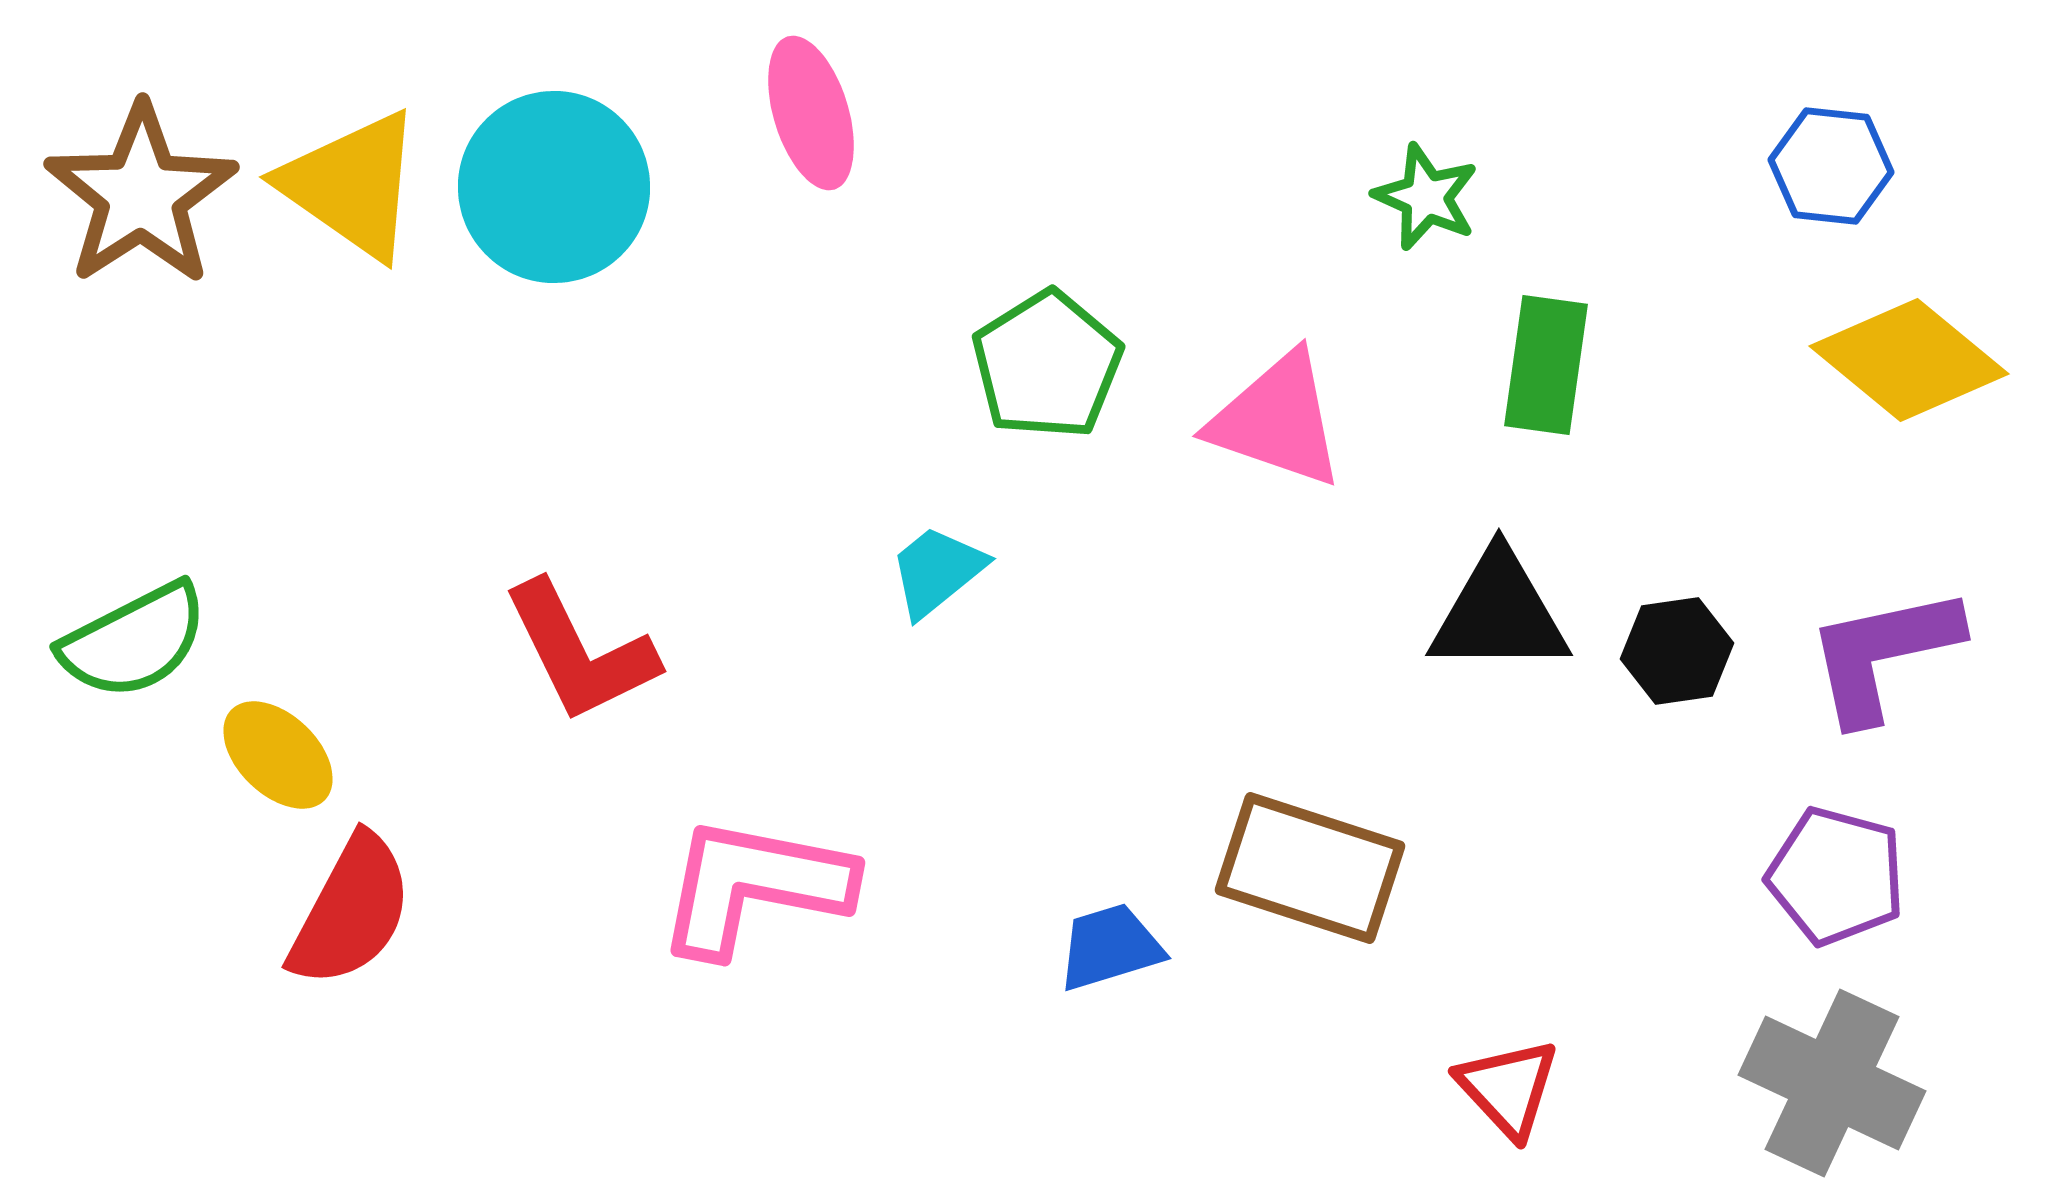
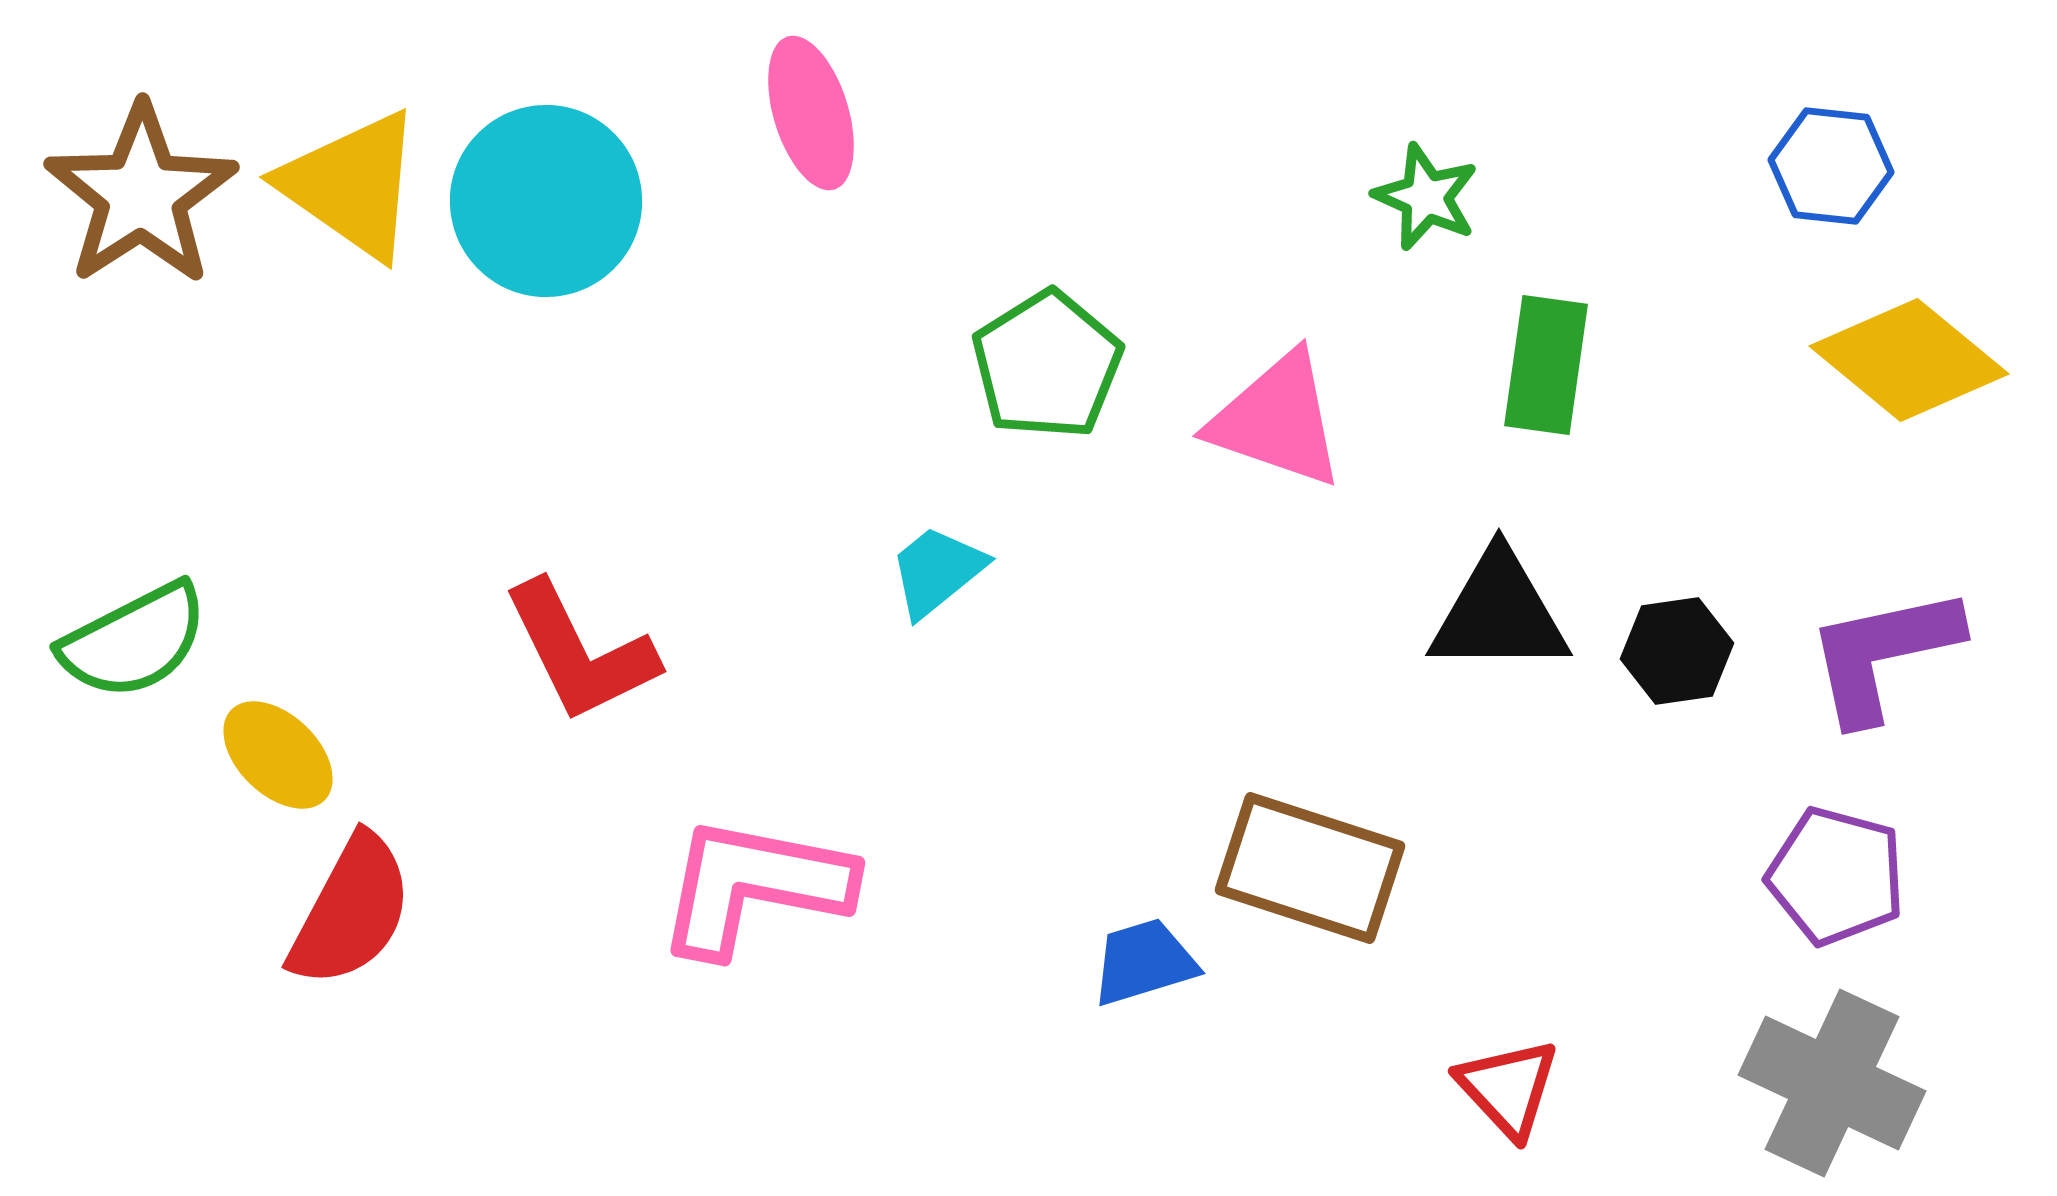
cyan circle: moved 8 px left, 14 px down
blue trapezoid: moved 34 px right, 15 px down
